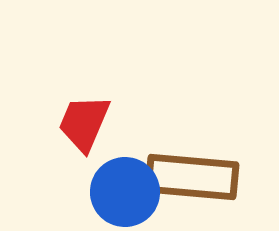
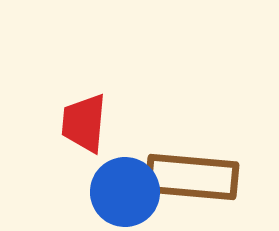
red trapezoid: rotated 18 degrees counterclockwise
